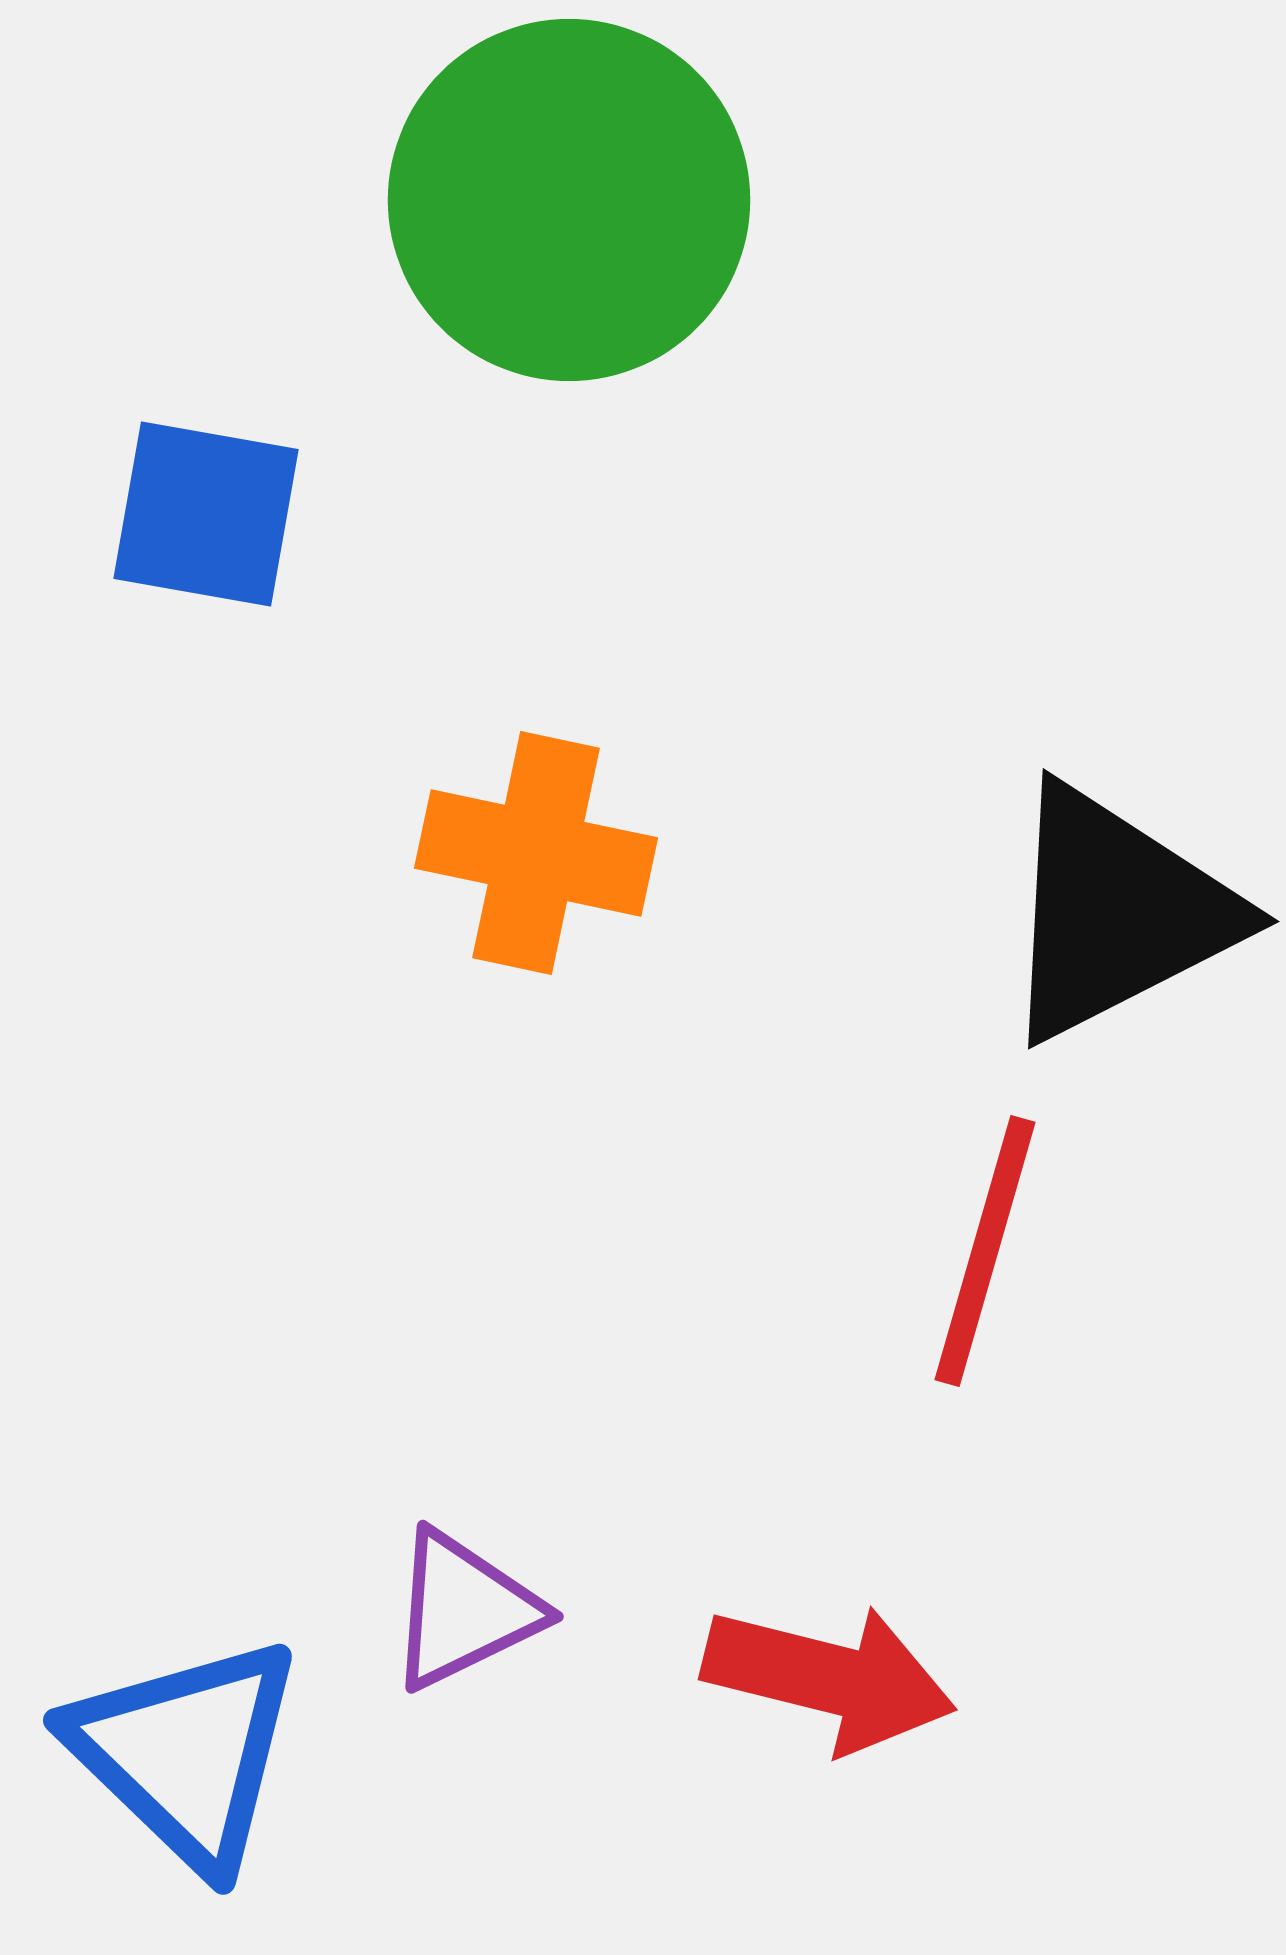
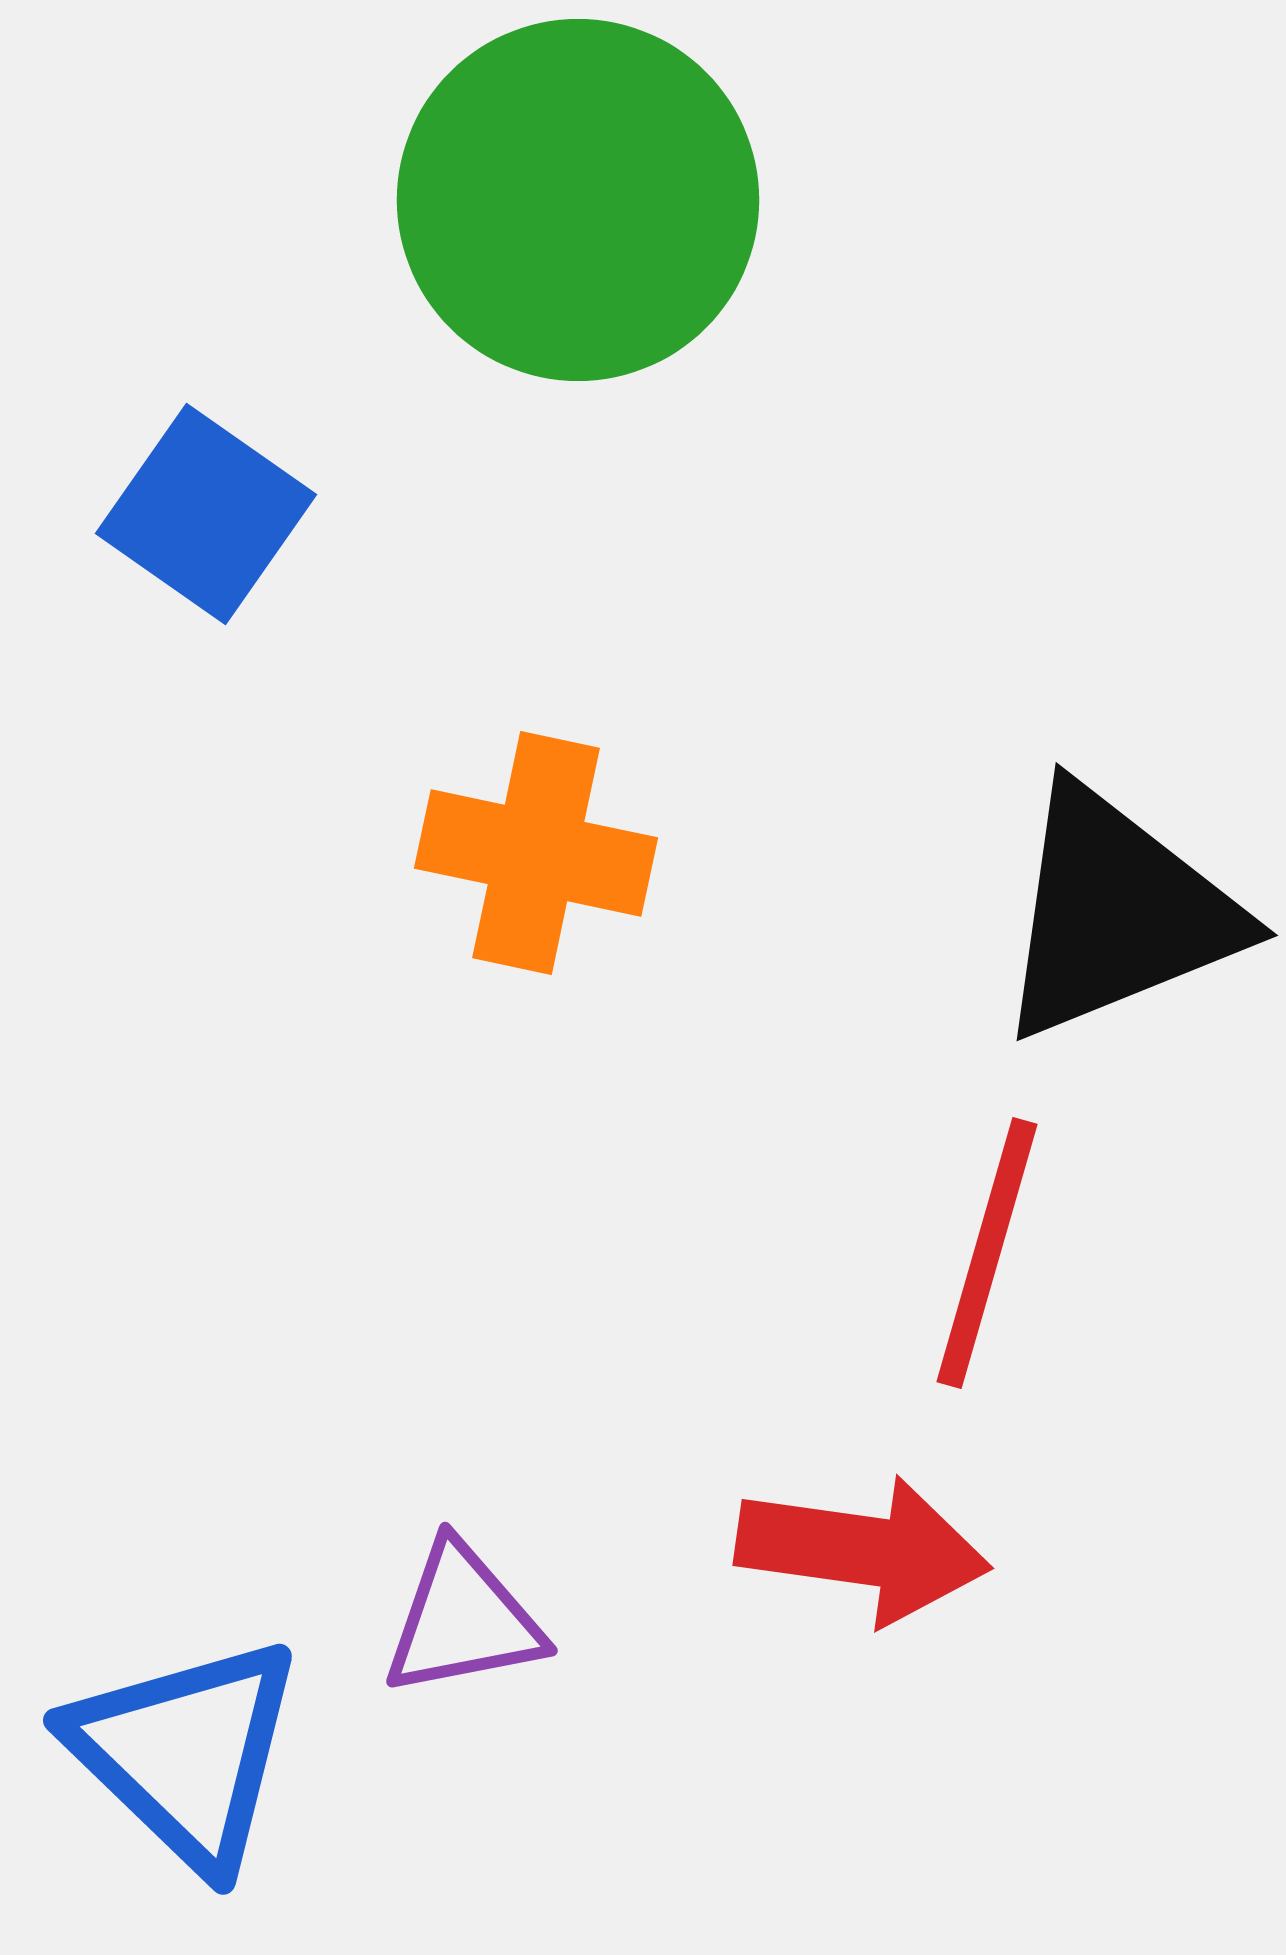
green circle: moved 9 px right
blue square: rotated 25 degrees clockwise
black triangle: rotated 5 degrees clockwise
red line: moved 2 px right, 2 px down
purple triangle: moved 1 px left, 10 px down; rotated 15 degrees clockwise
red arrow: moved 34 px right, 128 px up; rotated 6 degrees counterclockwise
